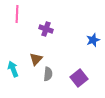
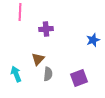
pink line: moved 3 px right, 2 px up
purple cross: rotated 24 degrees counterclockwise
brown triangle: moved 2 px right
cyan arrow: moved 3 px right, 5 px down
purple square: rotated 18 degrees clockwise
